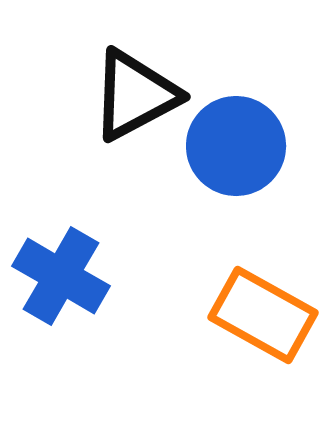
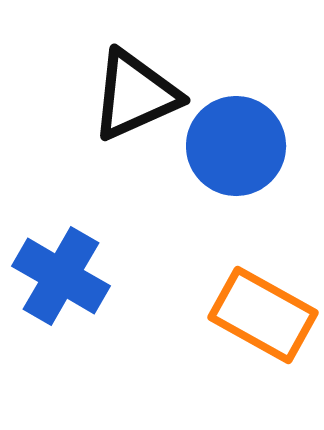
black triangle: rotated 4 degrees clockwise
